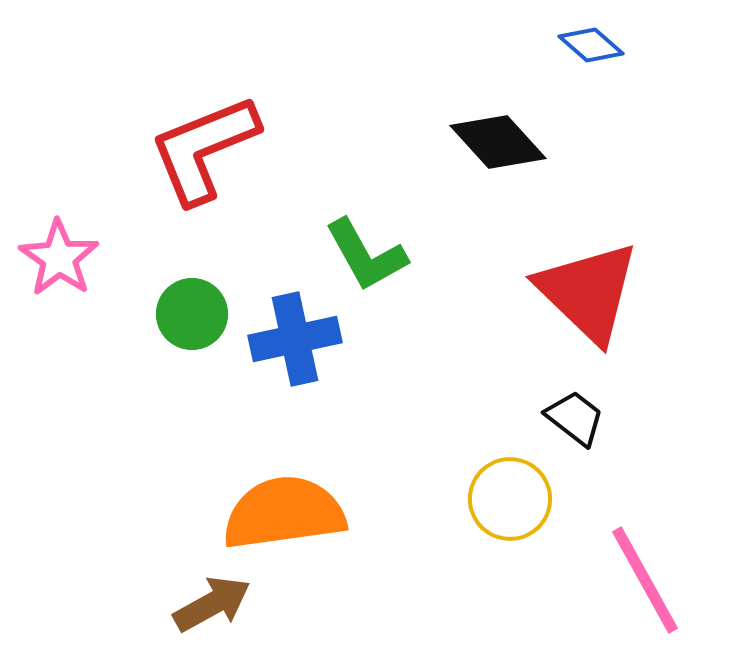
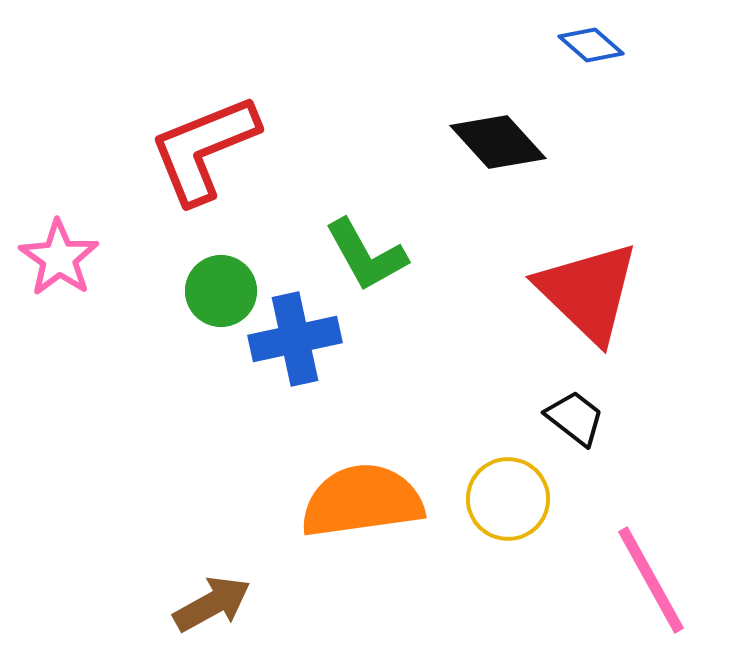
green circle: moved 29 px right, 23 px up
yellow circle: moved 2 px left
orange semicircle: moved 78 px right, 12 px up
pink line: moved 6 px right
